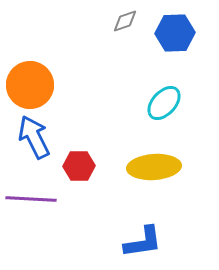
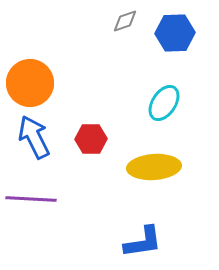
orange circle: moved 2 px up
cyan ellipse: rotated 9 degrees counterclockwise
red hexagon: moved 12 px right, 27 px up
